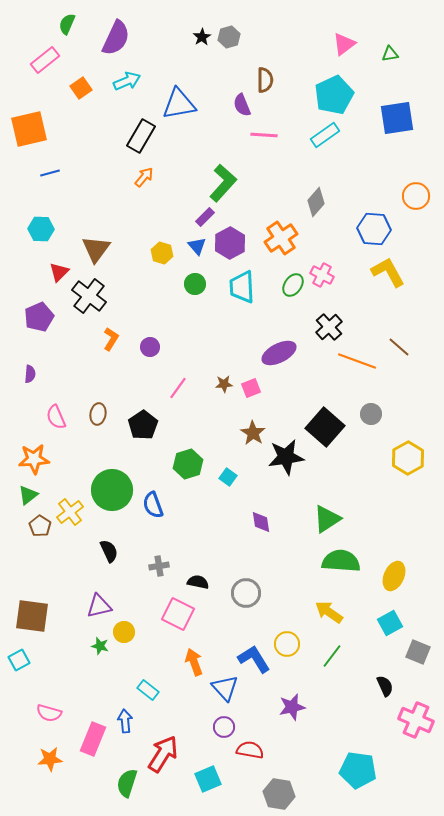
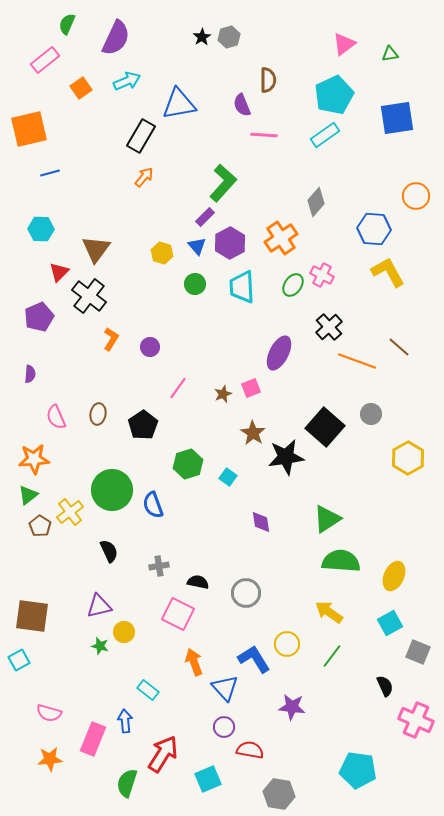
brown semicircle at (265, 80): moved 3 px right
purple ellipse at (279, 353): rotated 36 degrees counterclockwise
brown star at (224, 384): moved 1 px left, 10 px down; rotated 18 degrees counterclockwise
purple star at (292, 707): rotated 20 degrees clockwise
